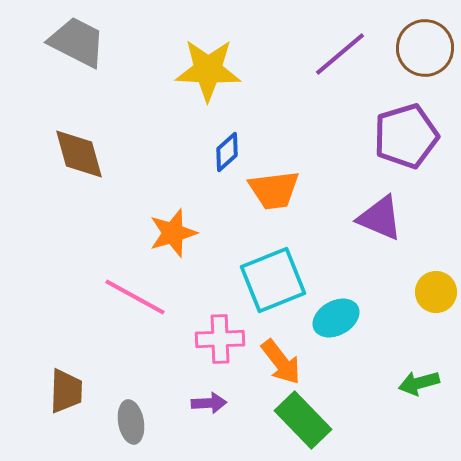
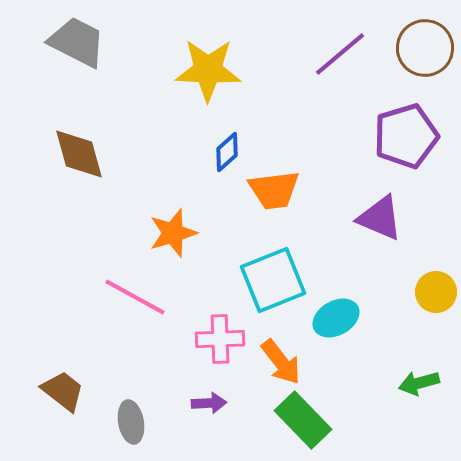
brown trapezoid: moved 3 px left; rotated 54 degrees counterclockwise
